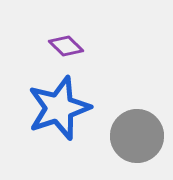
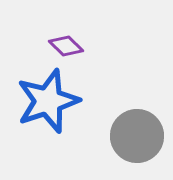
blue star: moved 11 px left, 7 px up
